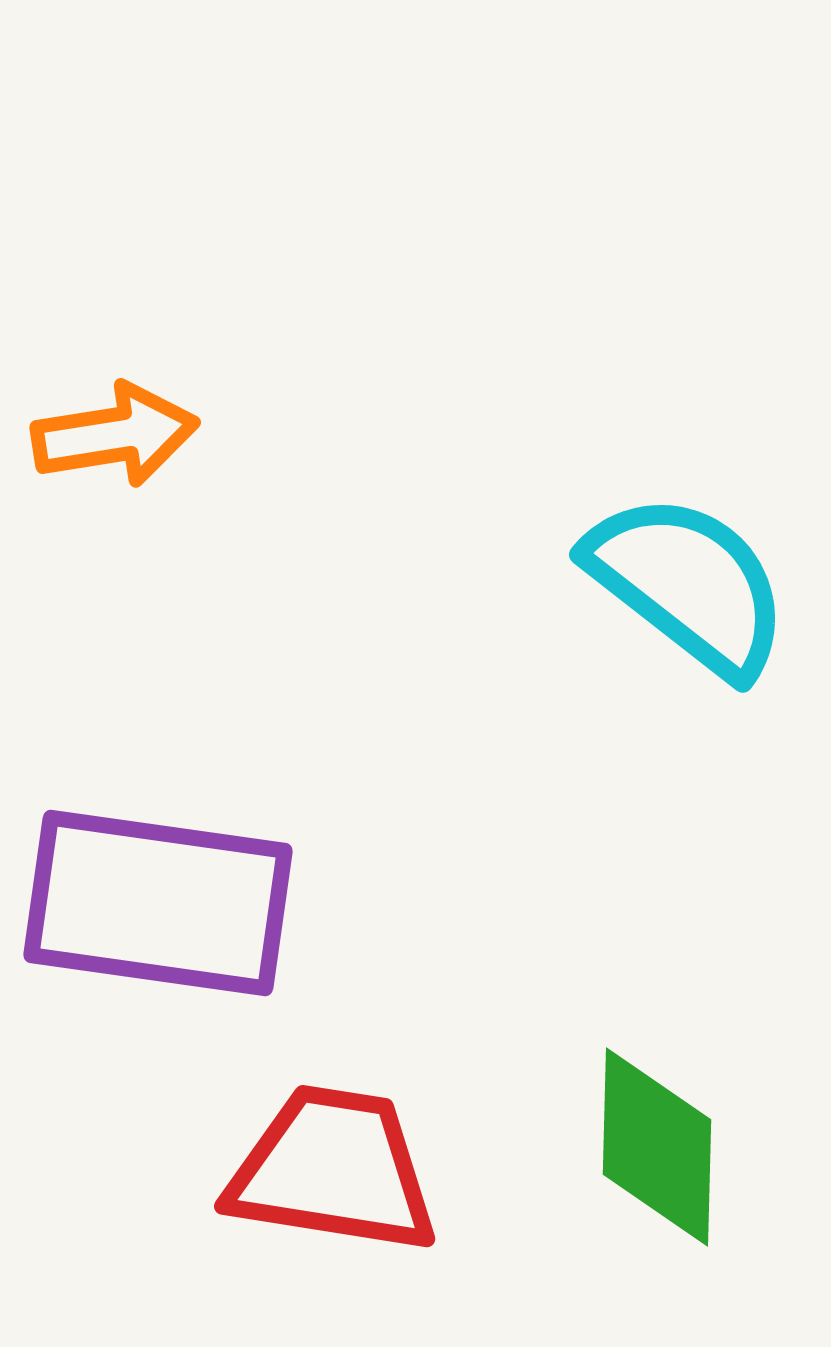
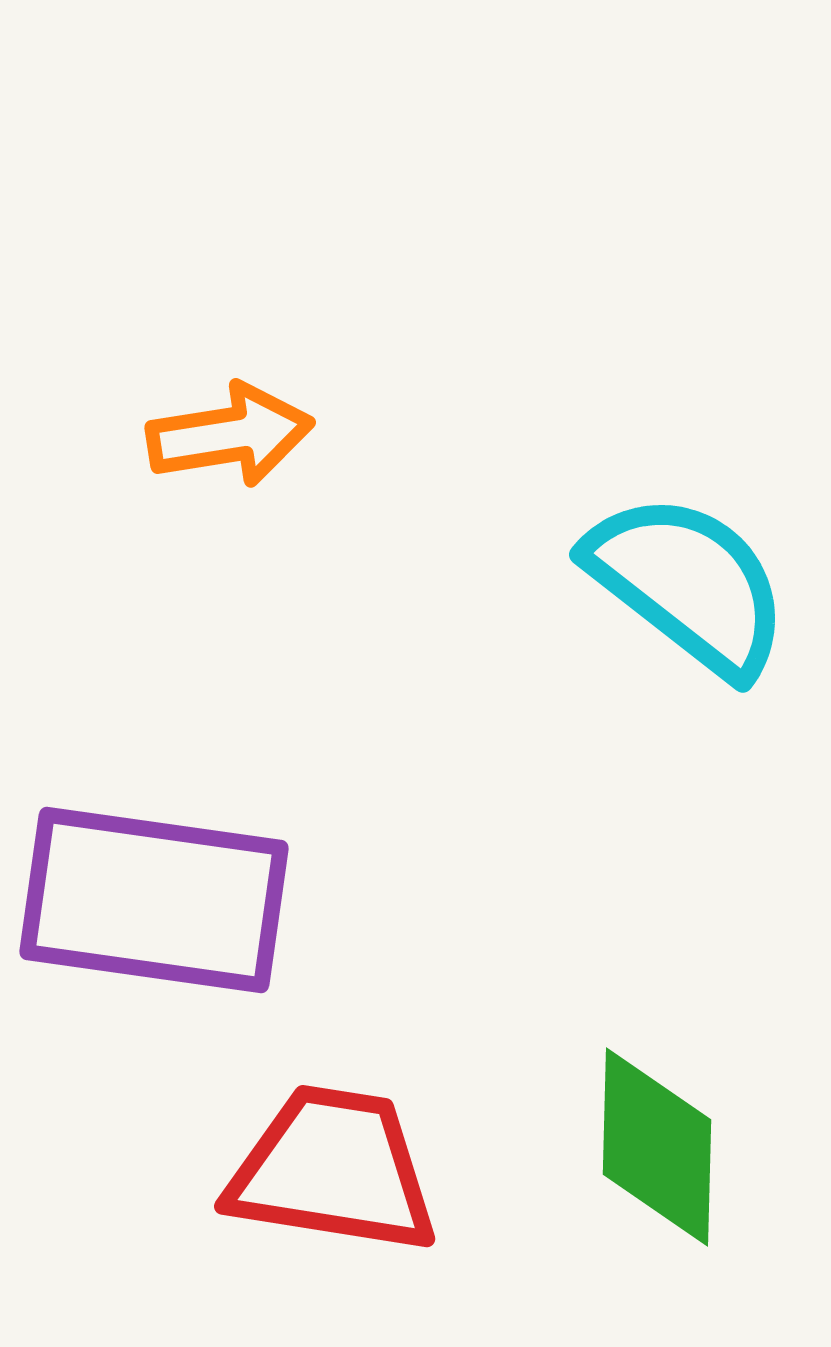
orange arrow: moved 115 px right
purple rectangle: moved 4 px left, 3 px up
